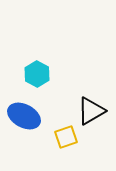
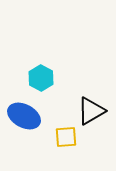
cyan hexagon: moved 4 px right, 4 px down
yellow square: rotated 15 degrees clockwise
